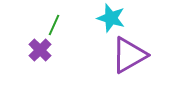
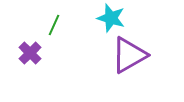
purple cross: moved 10 px left, 3 px down
